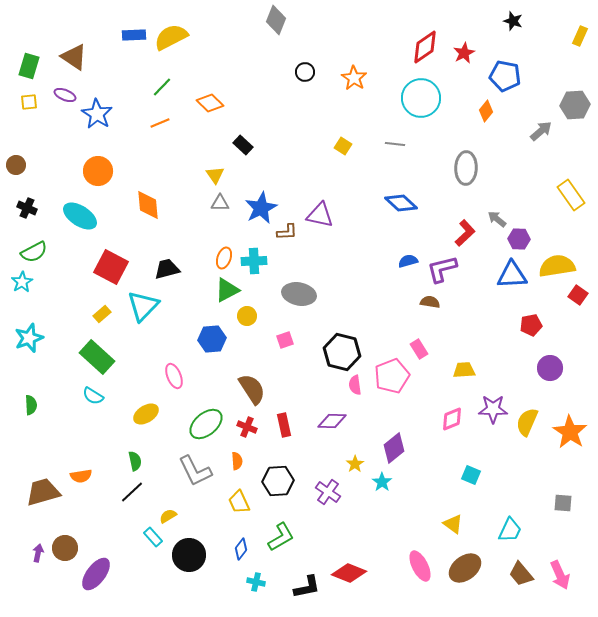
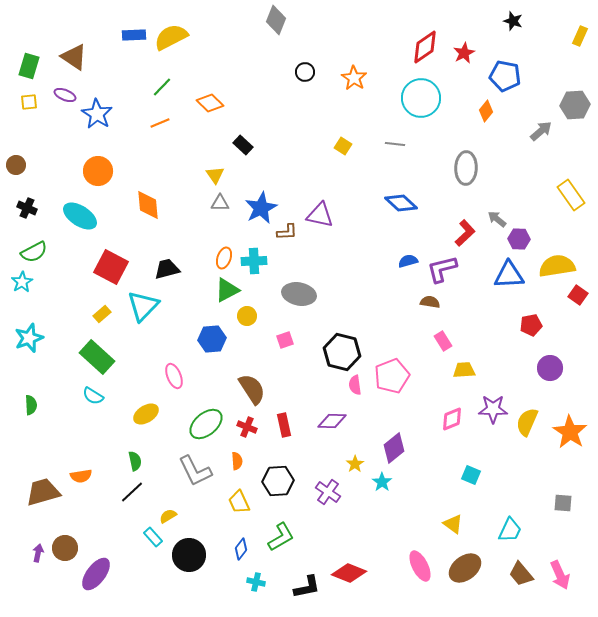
blue triangle at (512, 275): moved 3 px left
pink rectangle at (419, 349): moved 24 px right, 8 px up
